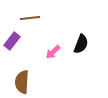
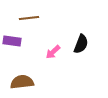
brown line: moved 1 px left
purple rectangle: rotated 60 degrees clockwise
brown semicircle: rotated 80 degrees clockwise
